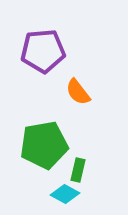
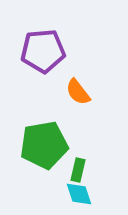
cyan diamond: moved 14 px right; rotated 44 degrees clockwise
